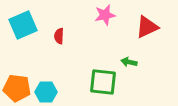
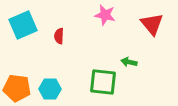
pink star: rotated 25 degrees clockwise
red triangle: moved 5 px right, 3 px up; rotated 45 degrees counterclockwise
cyan hexagon: moved 4 px right, 3 px up
